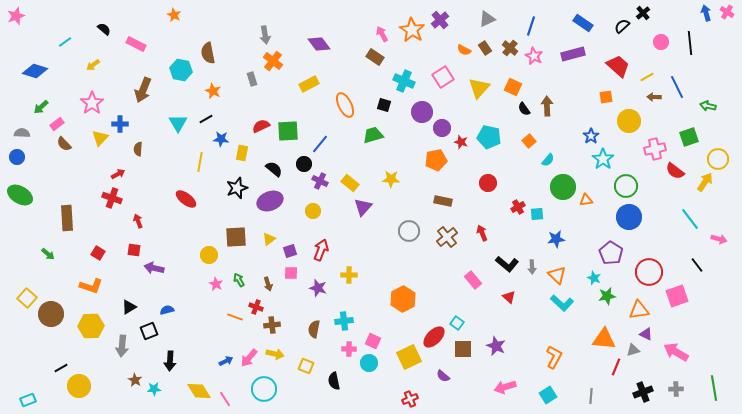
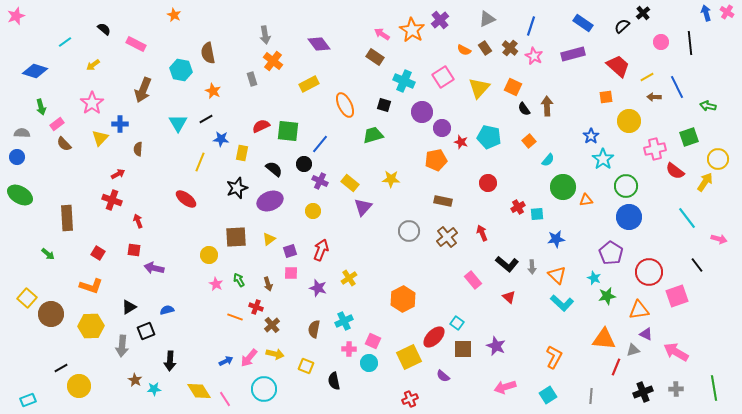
pink arrow at (382, 34): rotated 28 degrees counterclockwise
green arrow at (41, 107): rotated 63 degrees counterclockwise
green square at (288, 131): rotated 10 degrees clockwise
yellow line at (200, 162): rotated 12 degrees clockwise
red cross at (112, 198): moved 2 px down
cyan line at (690, 219): moved 3 px left, 1 px up
yellow cross at (349, 275): moved 3 px down; rotated 35 degrees counterclockwise
cyan cross at (344, 321): rotated 18 degrees counterclockwise
brown cross at (272, 325): rotated 35 degrees counterclockwise
black square at (149, 331): moved 3 px left
